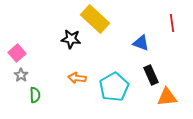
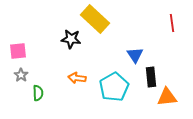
blue triangle: moved 6 px left, 12 px down; rotated 36 degrees clockwise
pink square: moved 1 px right, 2 px up; rotated 36 degrees clockwise
black rectangle: moved 2 px down; rotated 18 degrees clockwise
green semicircle: moved 3 px right, 2 px up
